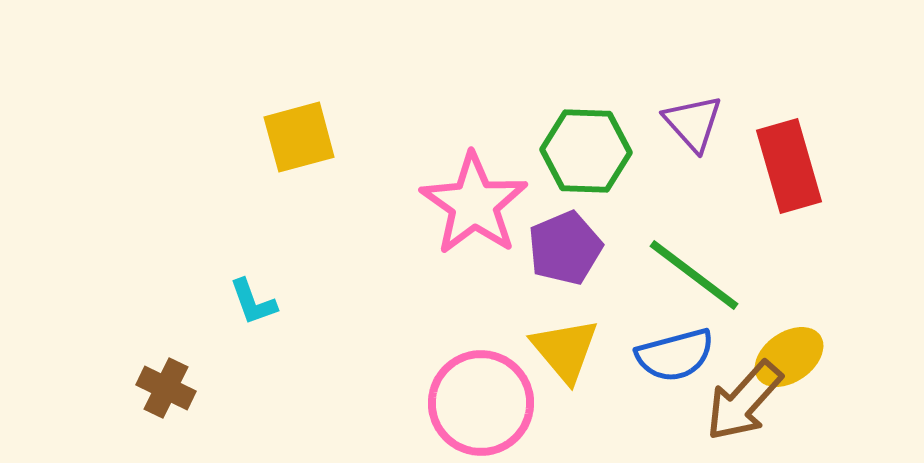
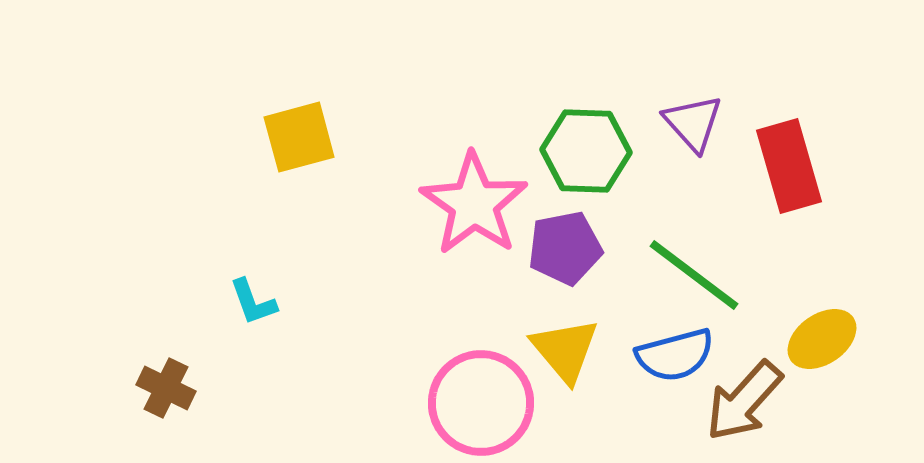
purple pentagon: rotated 12 degrees clockwise
yellow ellipse: moved 33 px right, 18 px up
